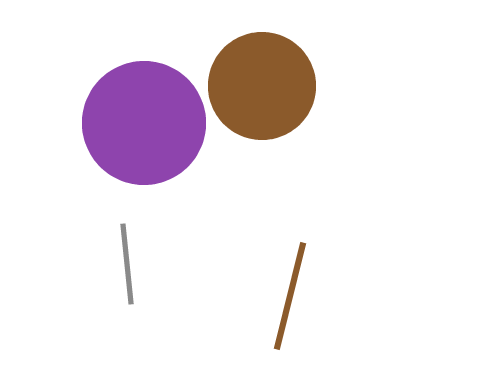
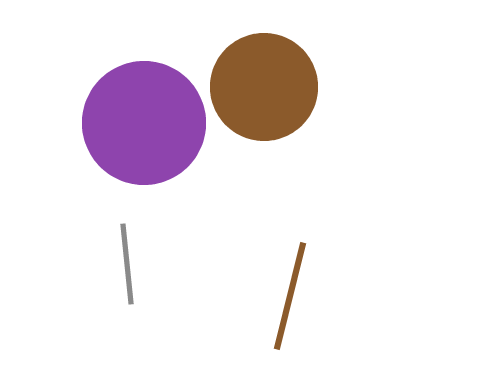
brown circle: moved 2 px right, 1 px down
